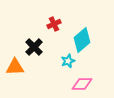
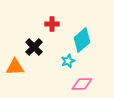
red cross: moved 2 px left; rotated 24 degrees clockwise
